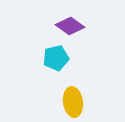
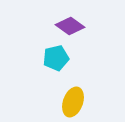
yellow ellipse: rotated 28 degrees clockwise
